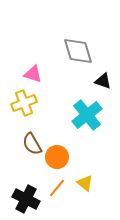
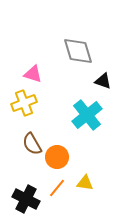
yellow triangle: rotated 30 degrees counterclockwise
